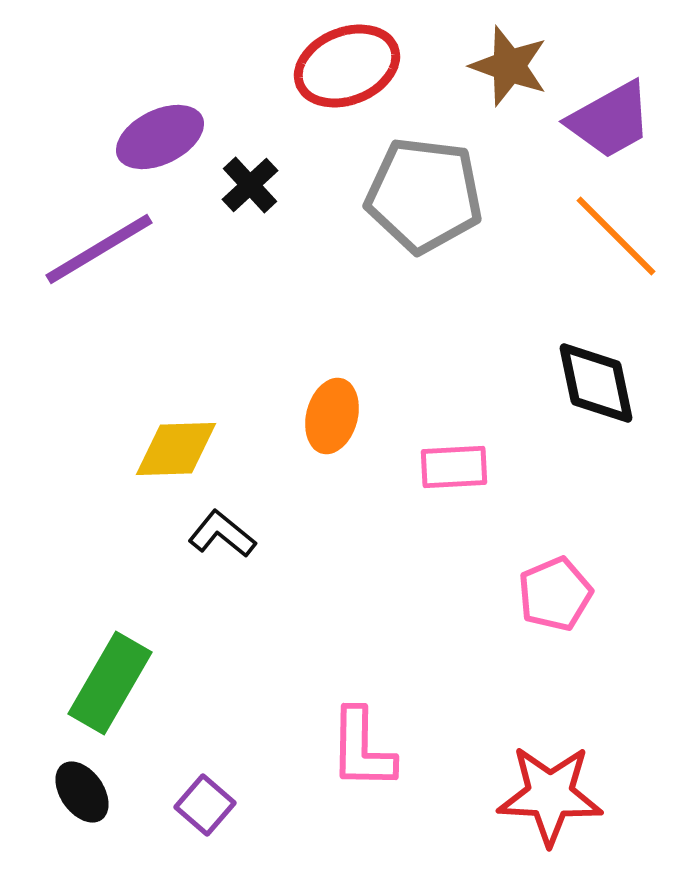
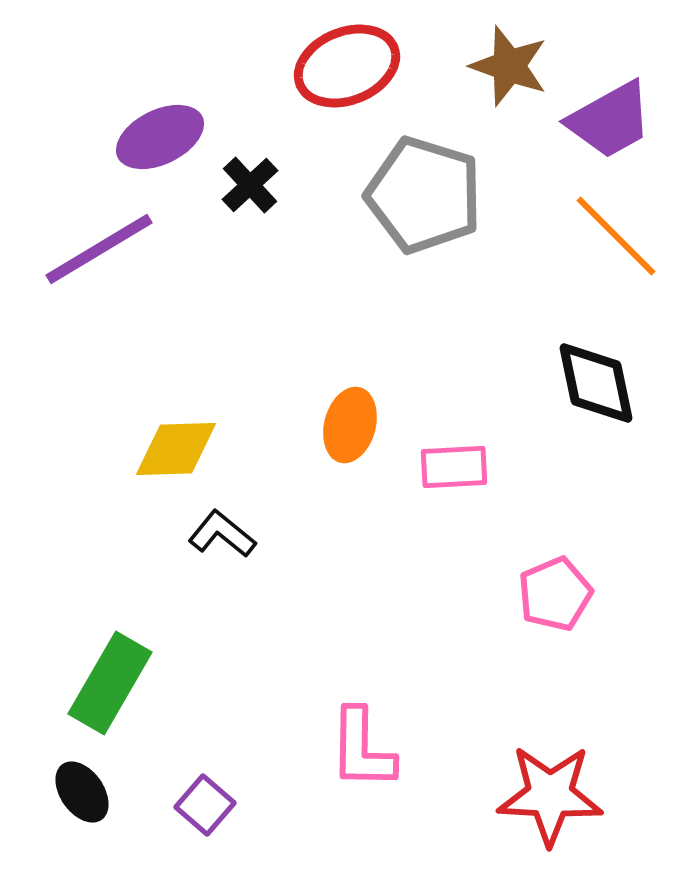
gray pentagon: rotated 10 degrees clockwise
orange ellipse: moved 18 px right, 9 px down
